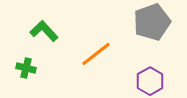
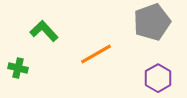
orange line: rotated 8 degrees clockwise
green cross: moved 8 px left
purple hexagon: moved 8 px right, 3 px up
